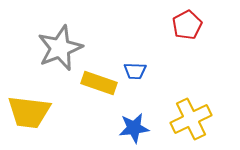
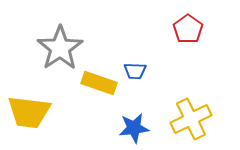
red pentagon: moved 1 px right, 4 px down; rotated 8 degrees counterclockwise
gray star: rotated 12 degrees counterclockwise
